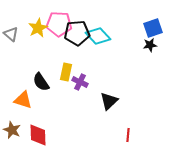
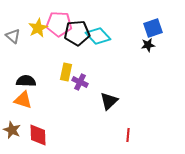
gray triangle: moved 2 px right, 2 px down
black star: moved 2 px left
black semicircle: moved 15 px left, 1 px up; rotated 126 degrees clockwise
